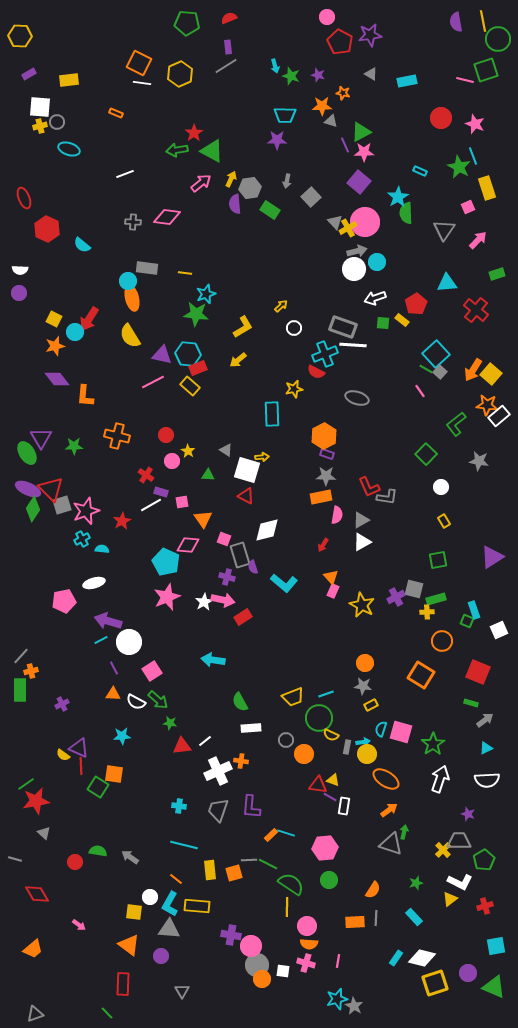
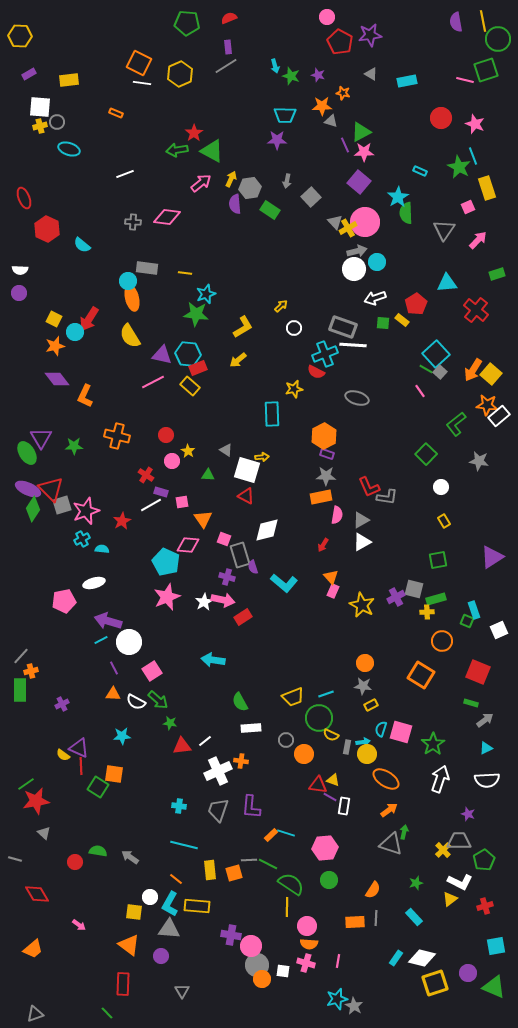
orange L-shape at (85, 396): rotated 20 degrees clockwise
